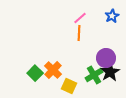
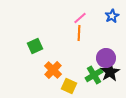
green square: moved 27 px up; rotated 21 degrees clockwise
